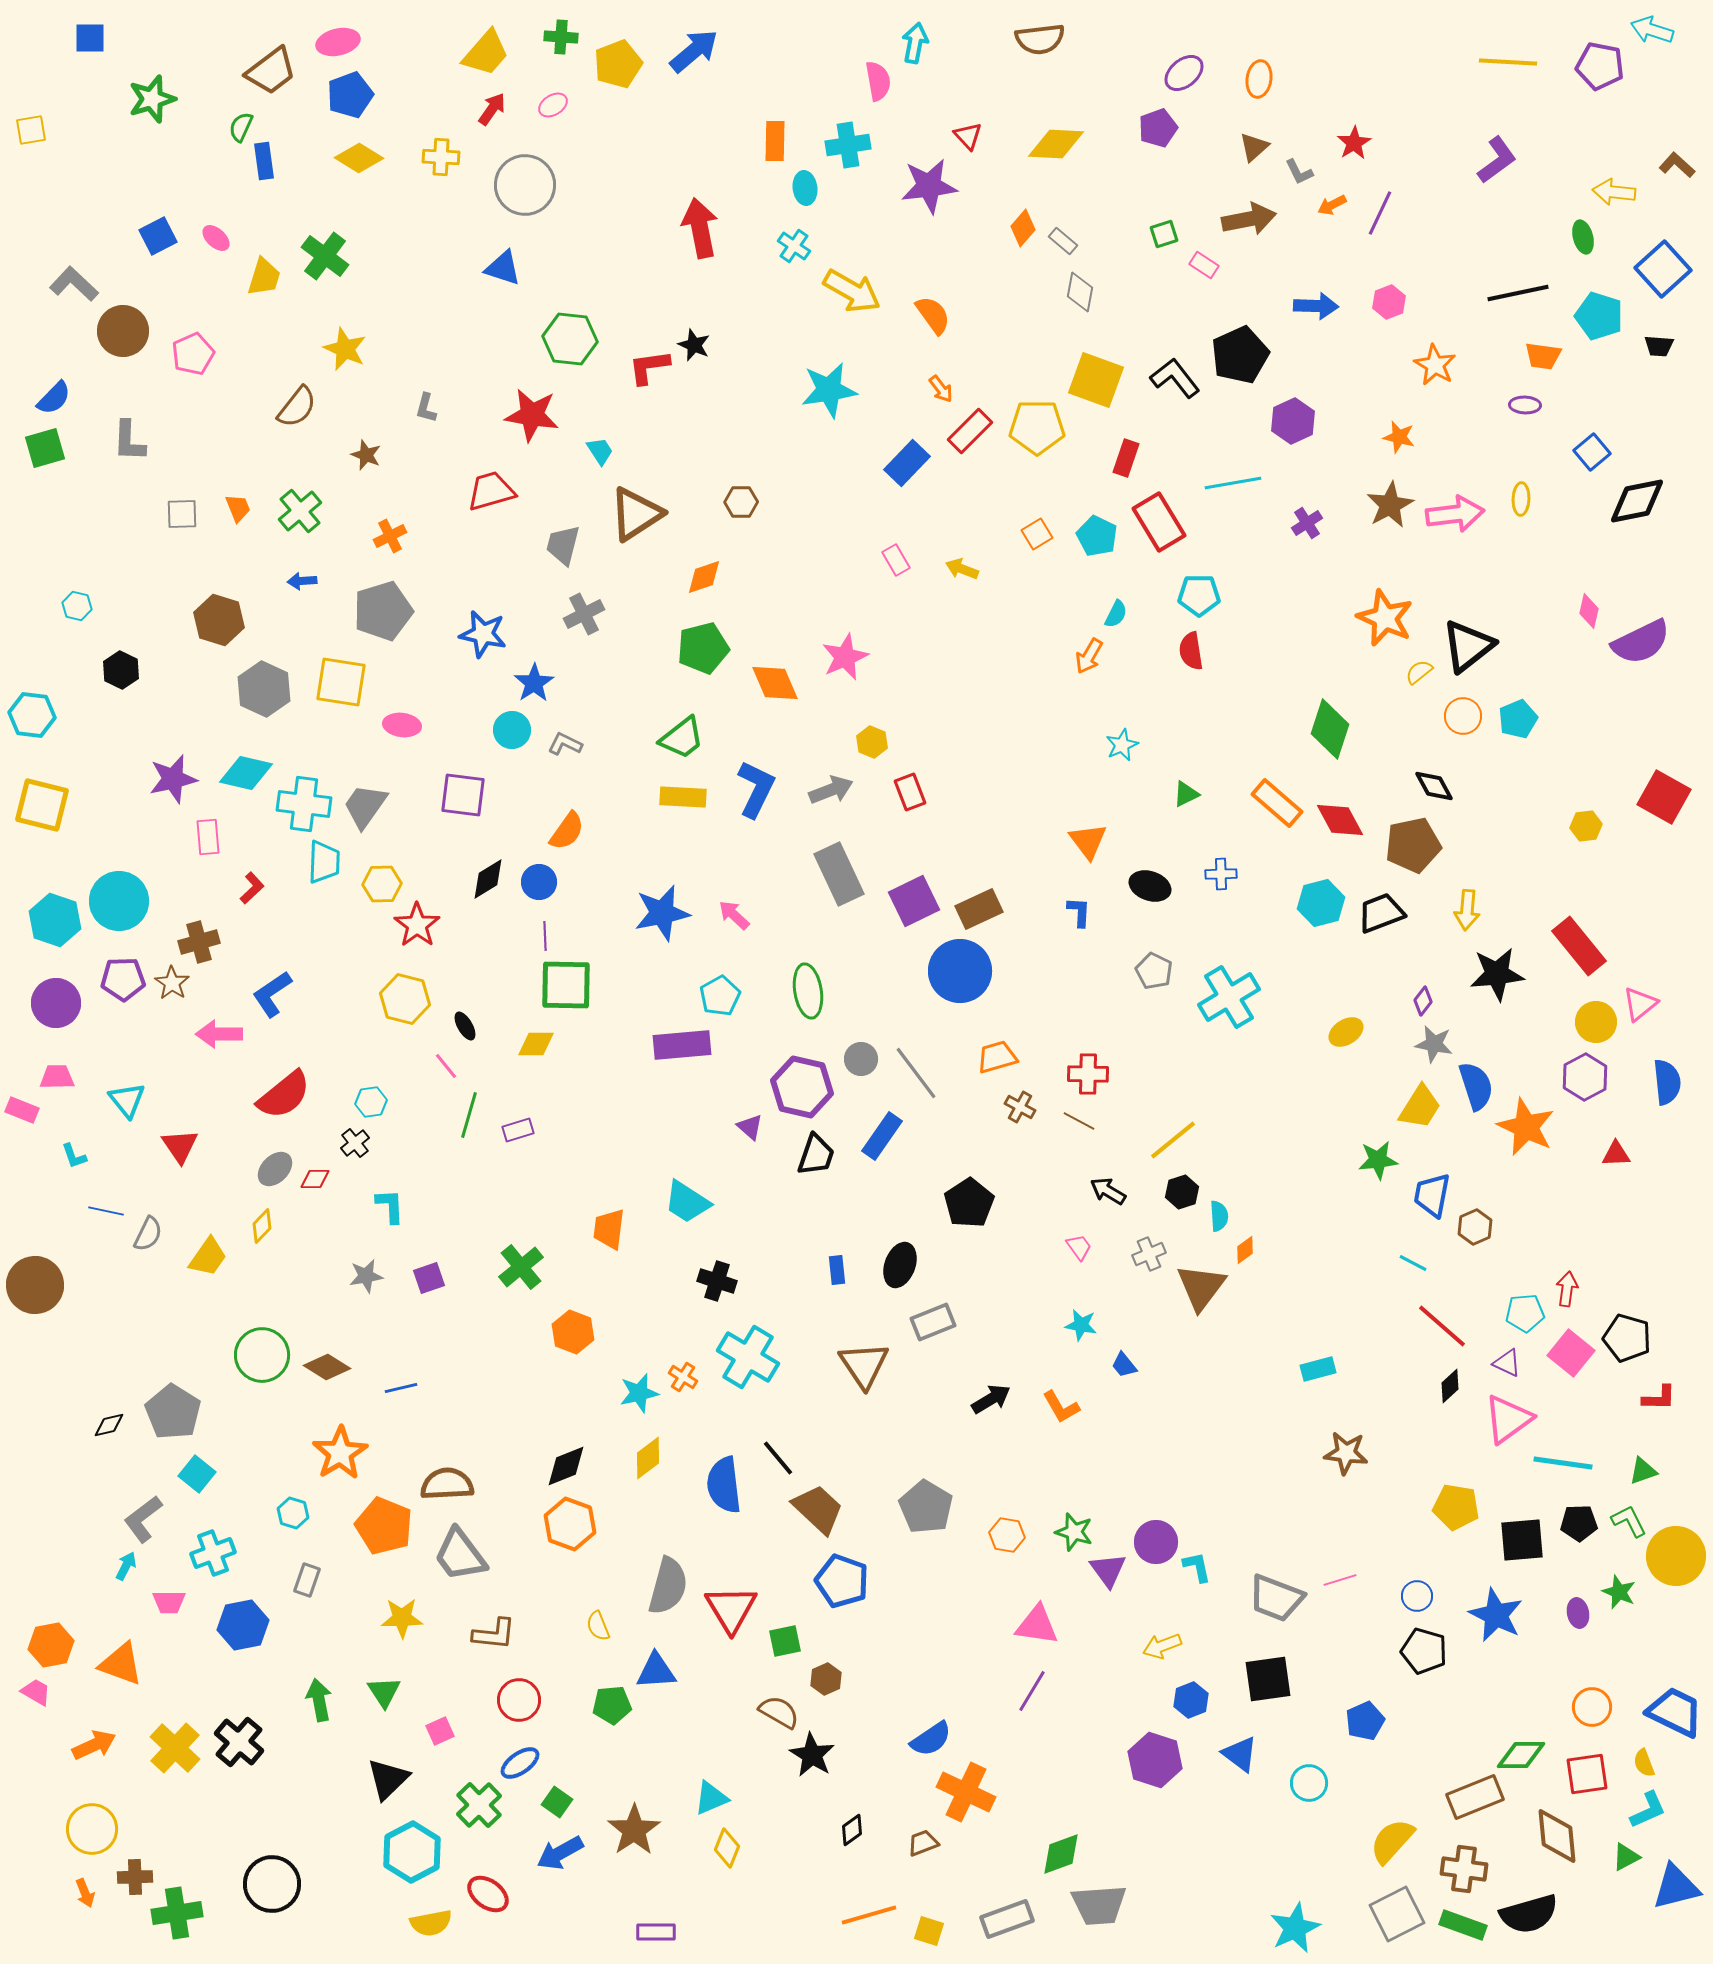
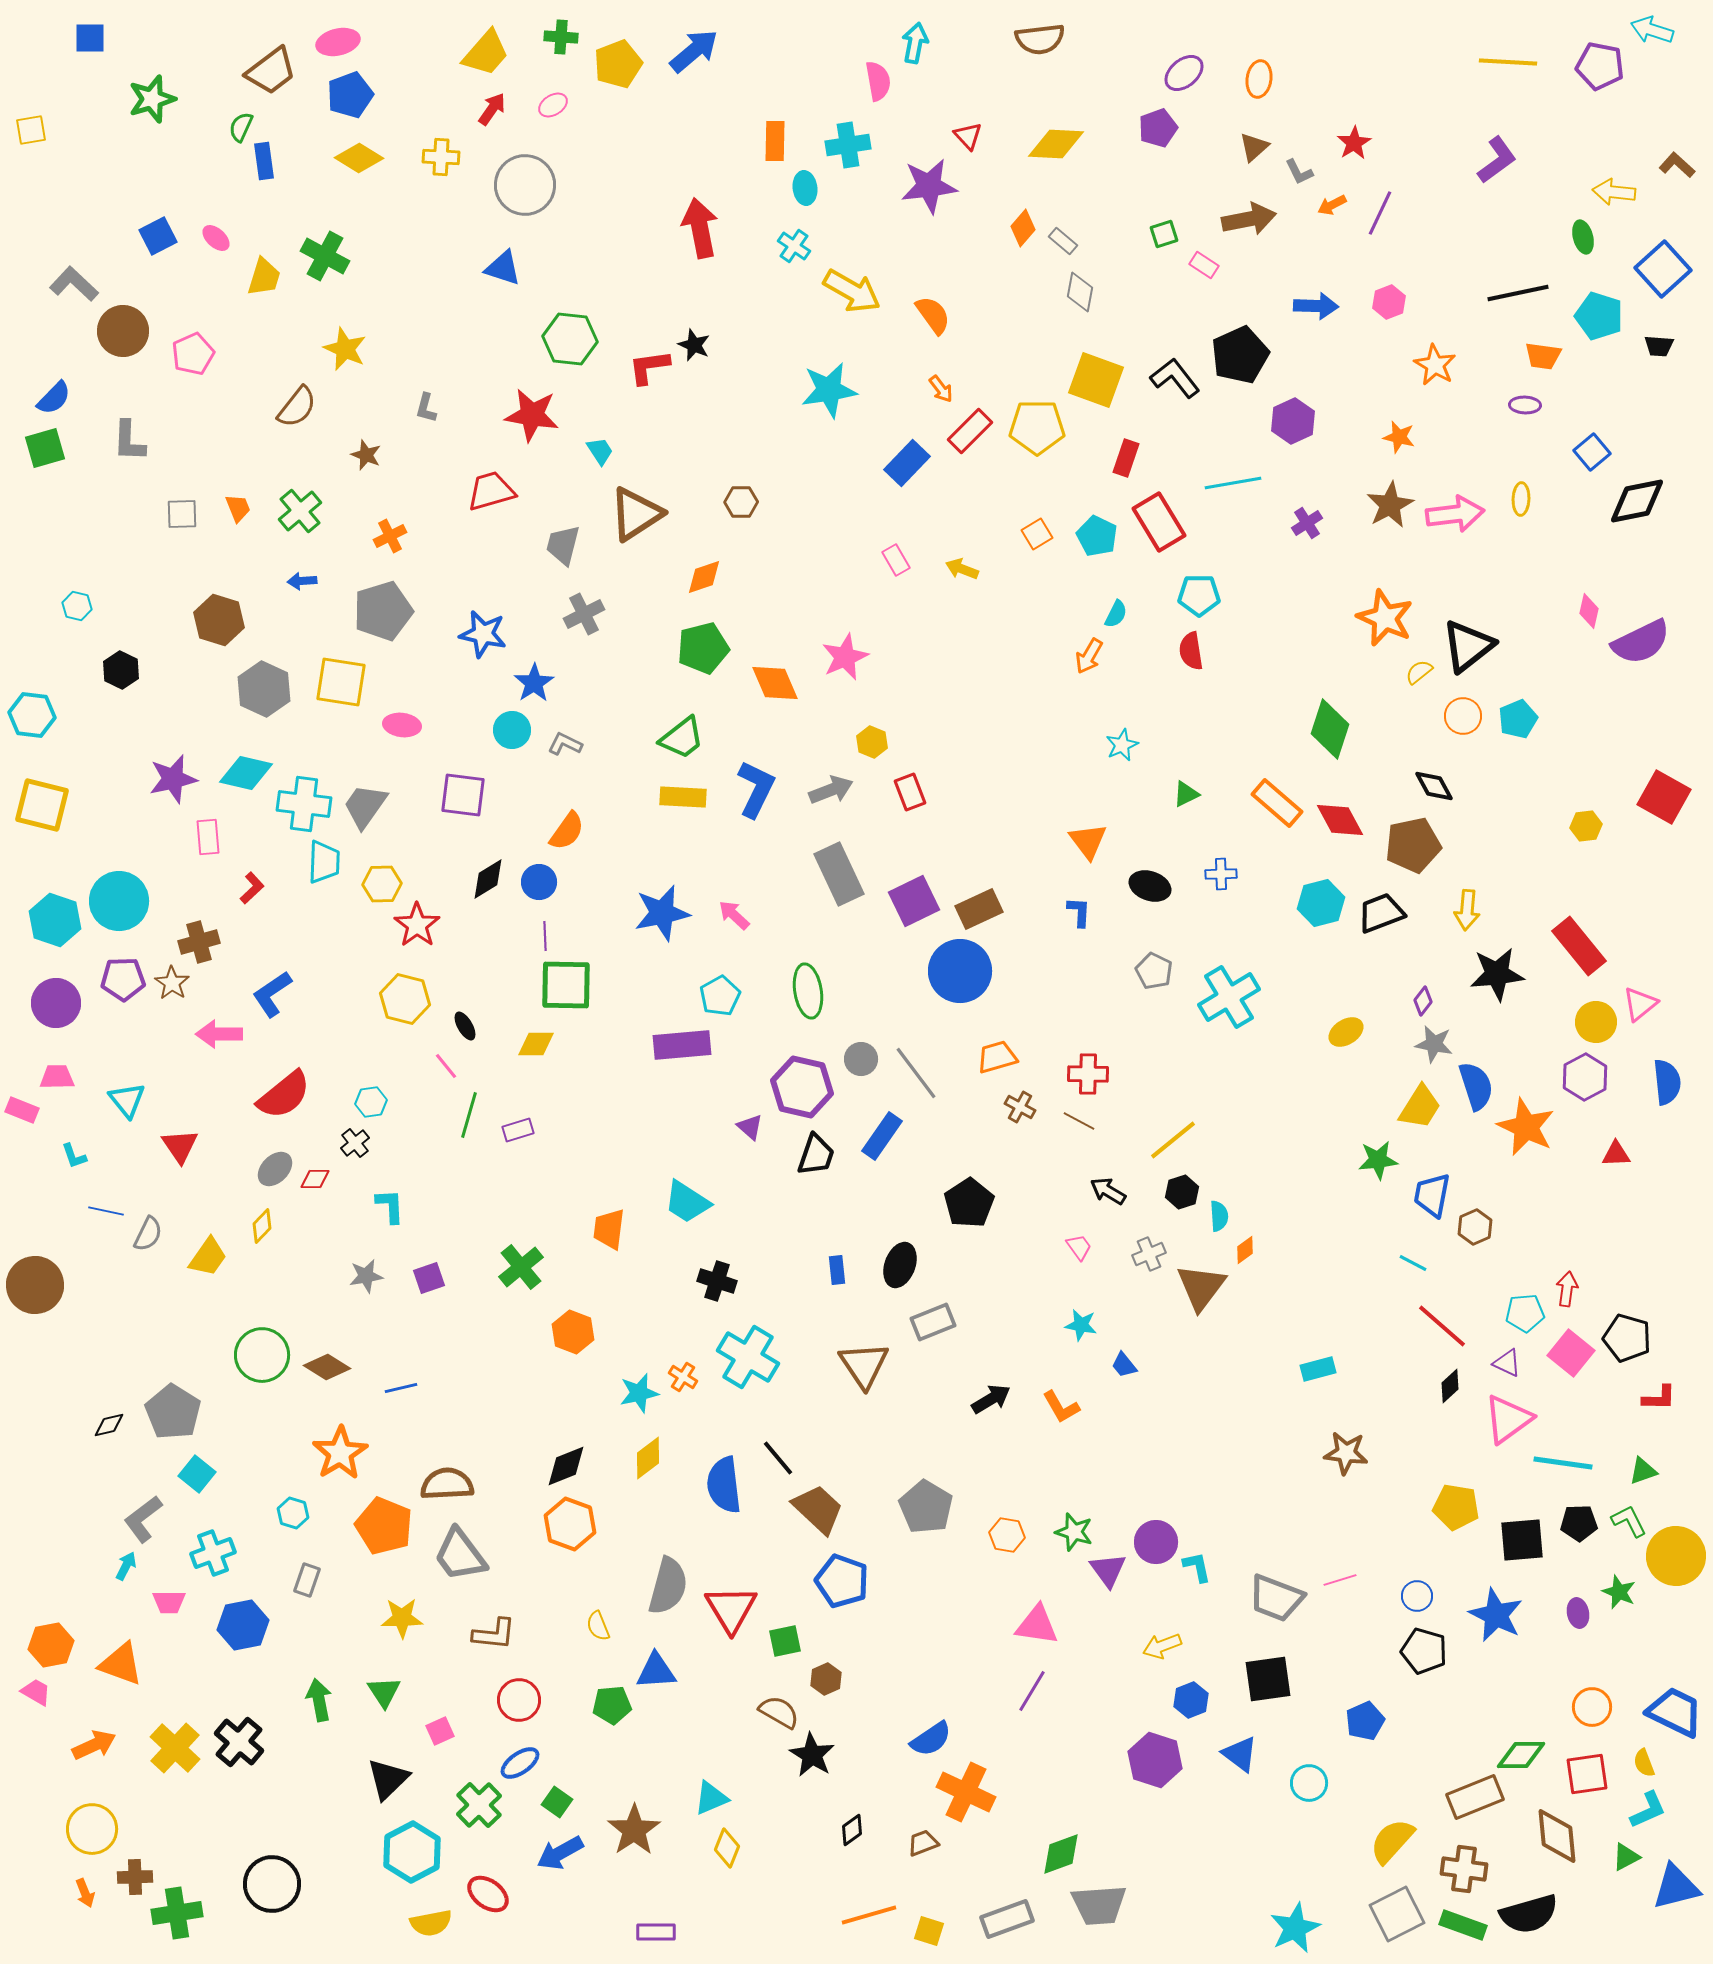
green cross at (325, 256): rotated 9 degrees counterclockwise
